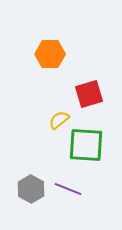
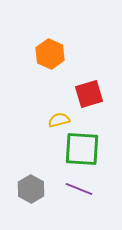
orange hexagon: rotated 24 degrees clockwise
yellow semicircle: rotated 25 degrees clockwise
green square: moved 4 px left, 4 px down
purple line: moved 11 px right
